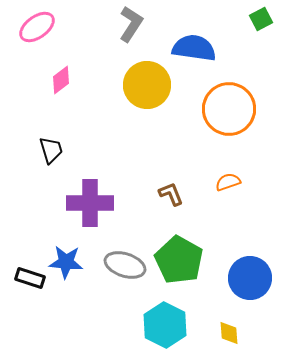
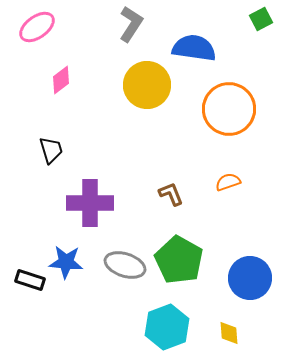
black rectangle: moved 2 px down
cyan hexagon: moved 2 px right, 2 px down; rotated 12 degrees clockwise
